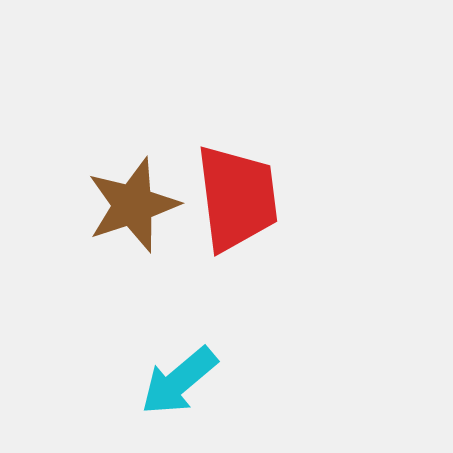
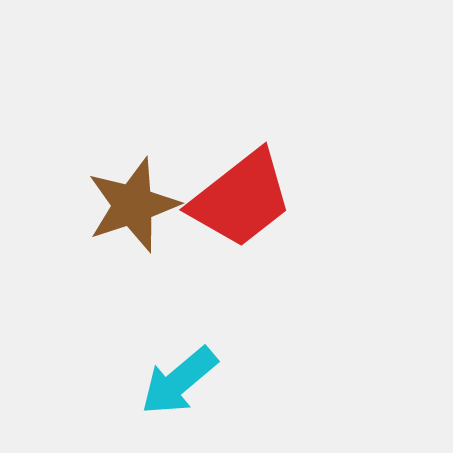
red trapezoid: moved 4 px right, 1 px down; rotated 59 degrees clockwise
